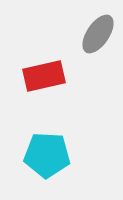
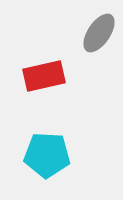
gray ellipse: moved 1 px right, 1 px up
